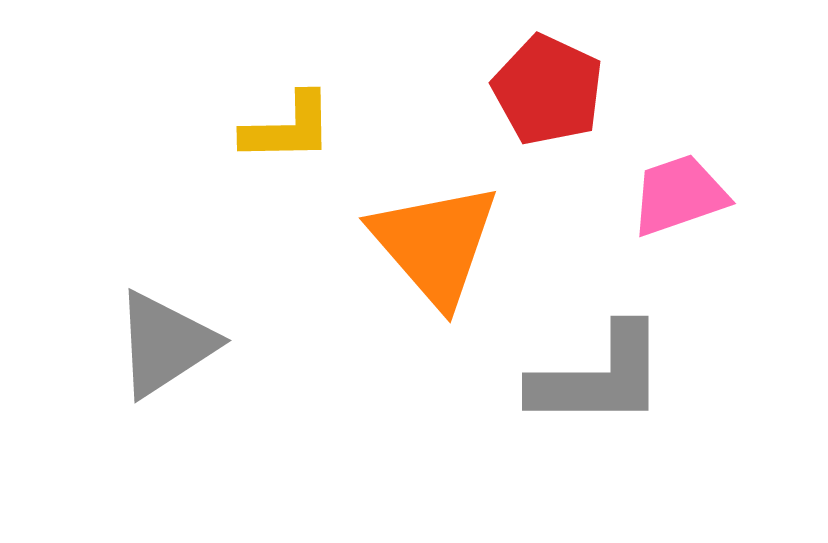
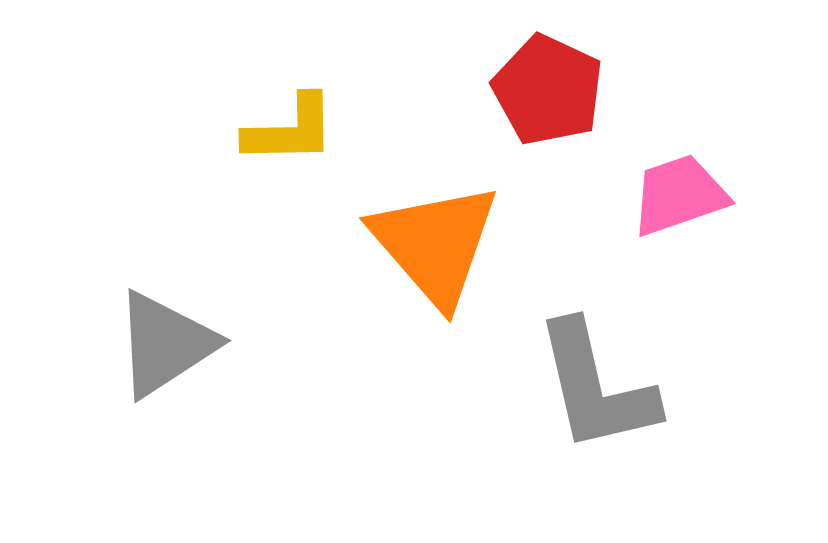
yellow L-shape: moved 2 px right, 2 px down
gray L-shape: moved 3 px left, 10 px down; rotated 77 degrees clockwise
